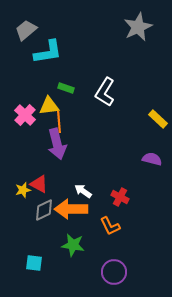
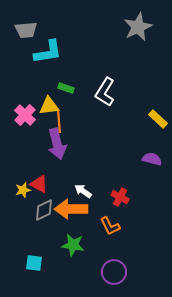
gray trapezoid: rotated 145 degrees counterclockwise
